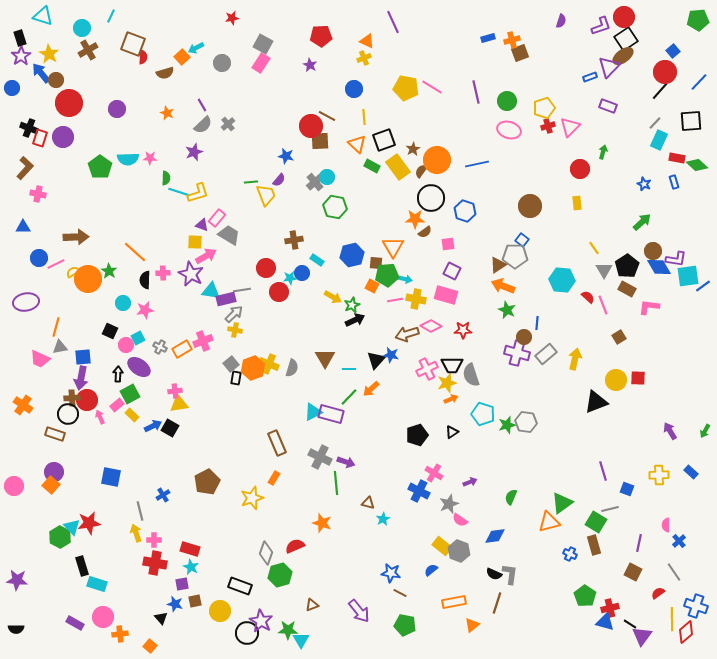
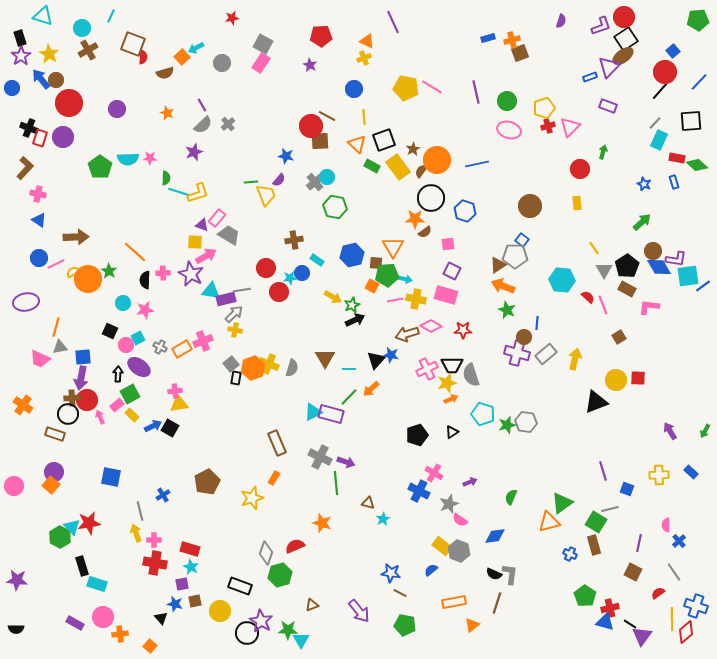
blue arrow at (41, 73): moved 6 px down
blue triangle at (23, 227): moved 16 px right, 7 px up; rotated 35 degrees clockwise
